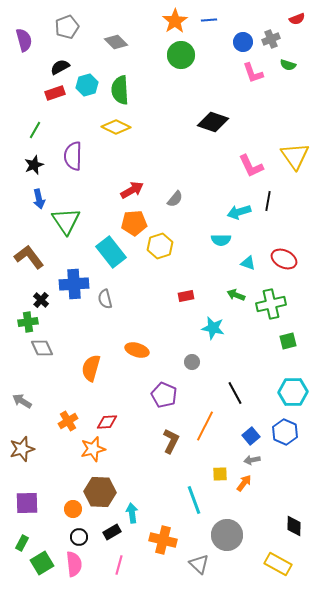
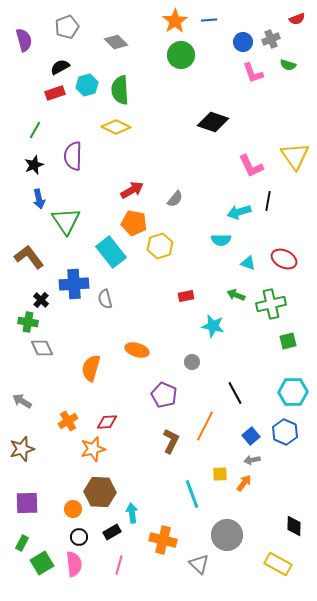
orange pentagon at (134, 223): rotated 15 degrees clockwise
green cross at (28, 322): rotated 18 degrees clockwise
cyan star at (213, 328): moved 2 px up
cyan line at (194, 500): moved 2 px left, 6 px up
